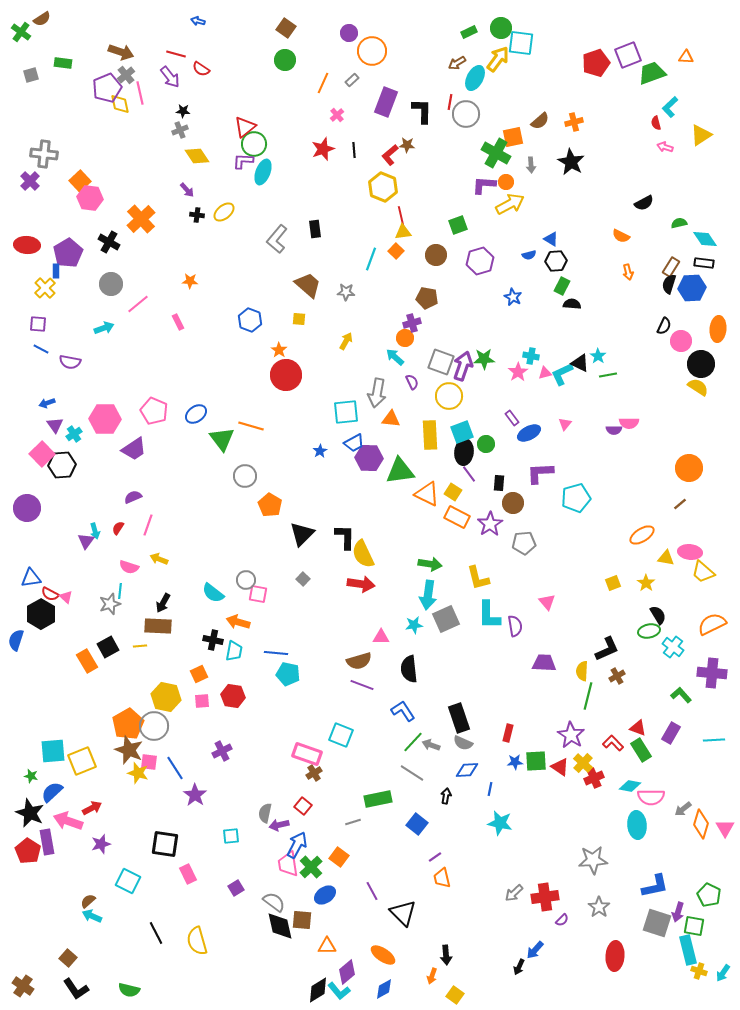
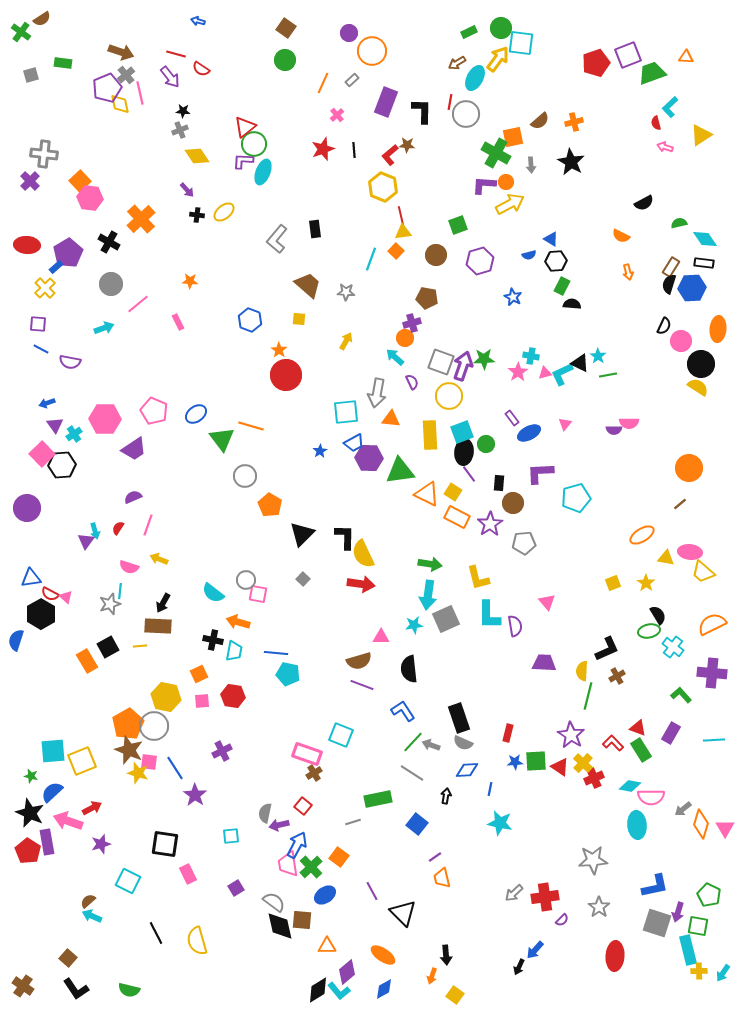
blue rectangle at (56, 271): moved 4 px up; rotated 48 degrees clockwise
green square at (694, 926): moved 4 px right
yellow cross at (699, 971): rotated 21 degrees counterclockwise
